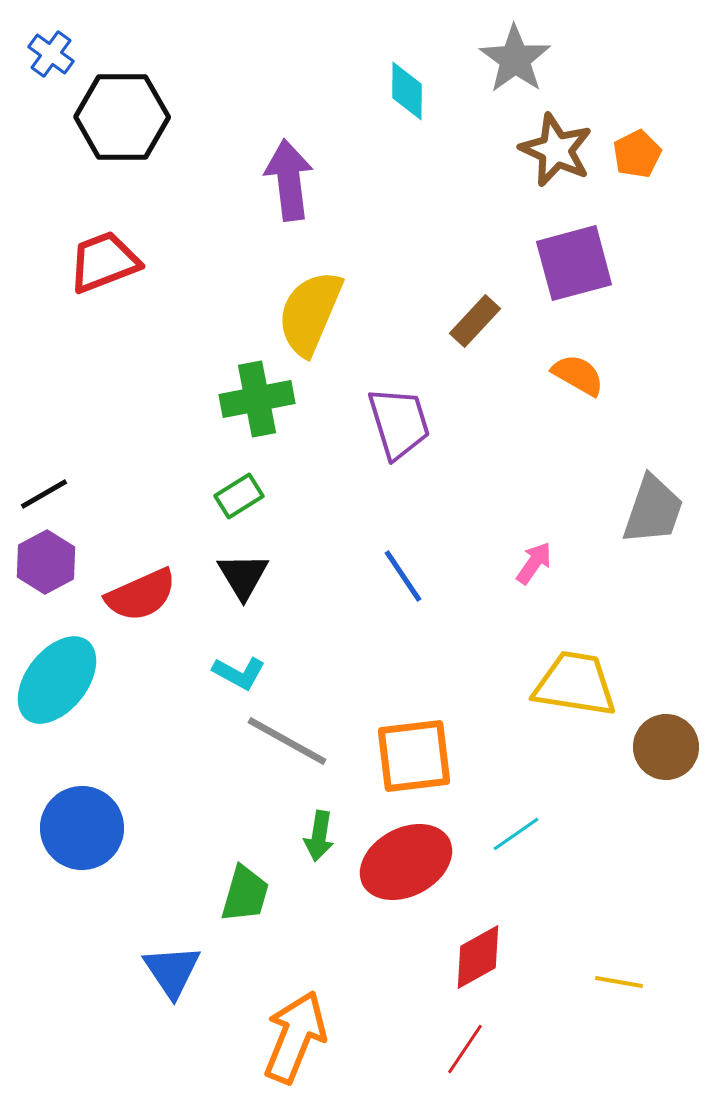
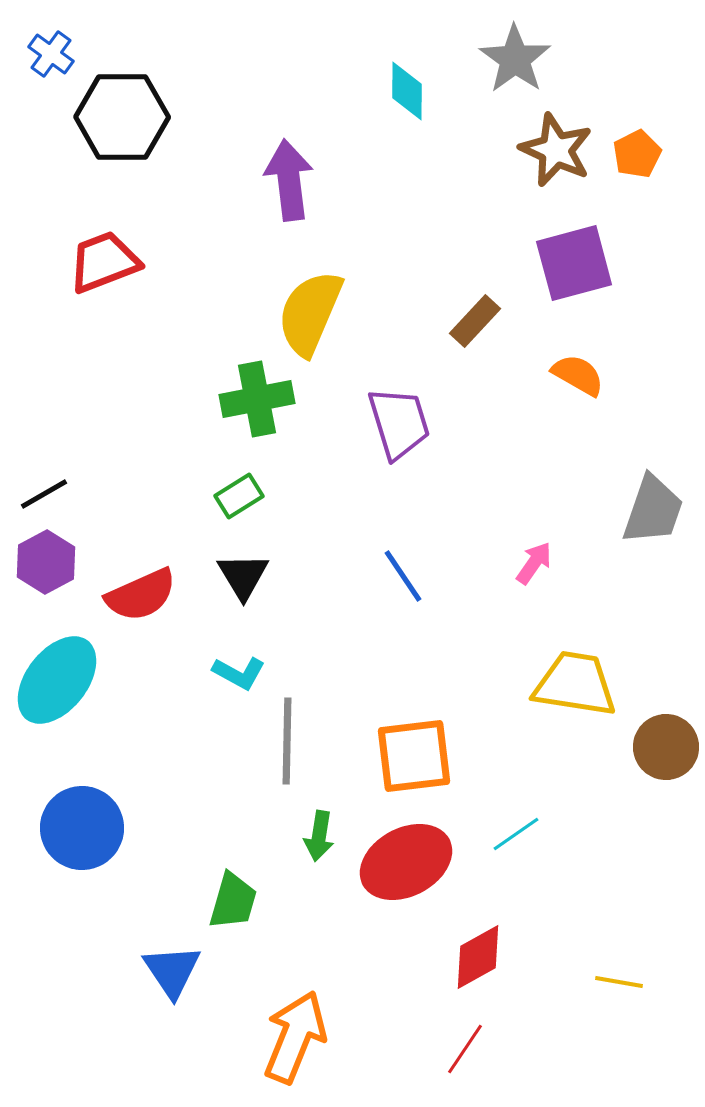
gray line: rotated 62 degrees clockwise
green trapezoid: moved 12 px left, 7 px down
